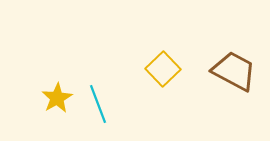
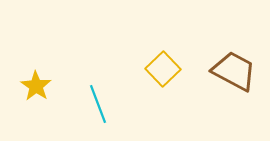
yellow star: moved 21 px left, 12 px up; rotated 8 degrees counterclockwise
